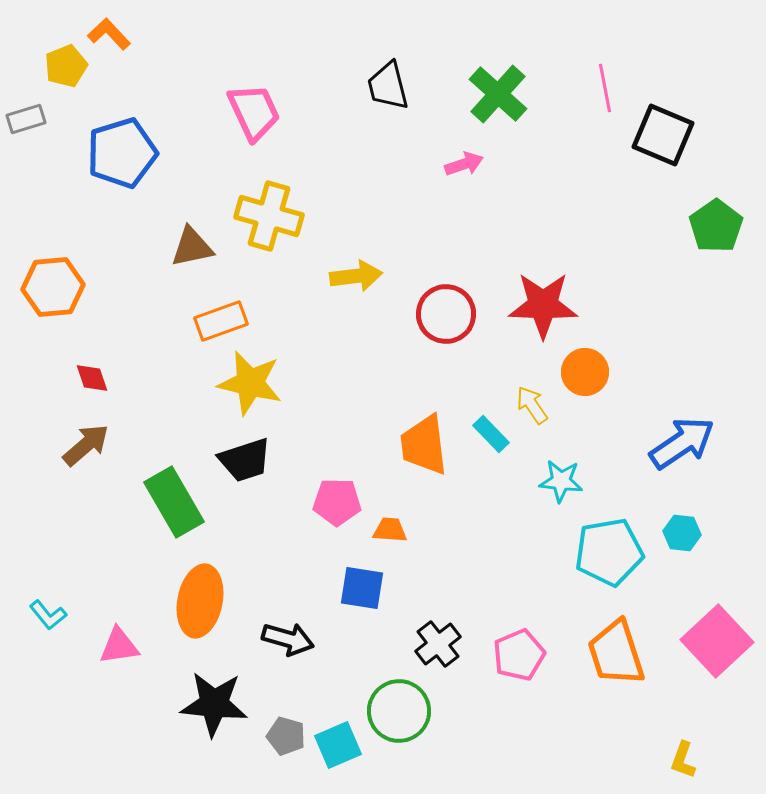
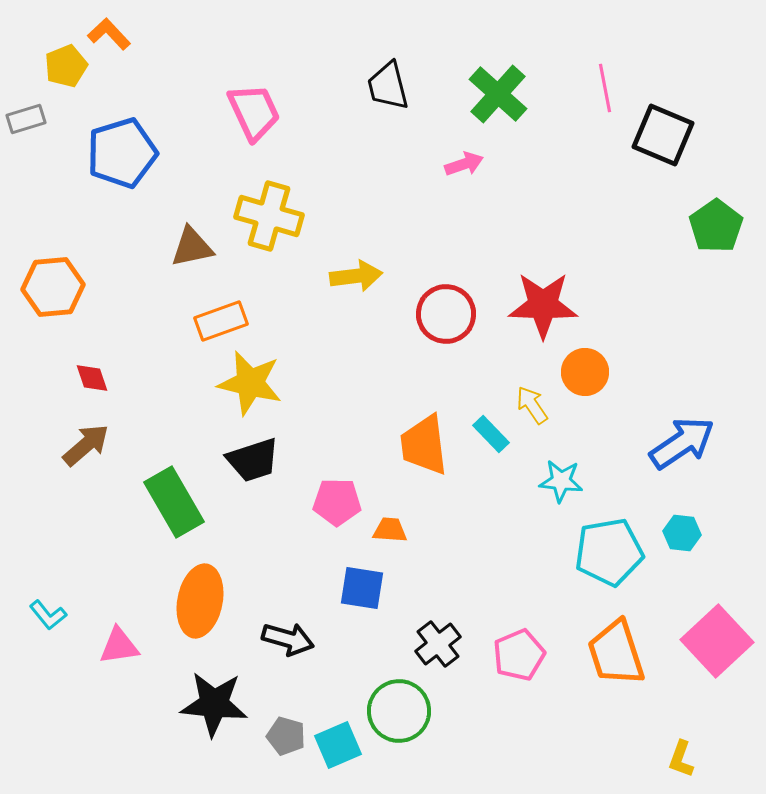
black trapezoid at (245, 460): moved 8 px right
yellow L-shape at (683, 760): moved 2 px left, 1 px up
